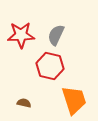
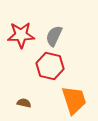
gray semicircle: moved 2 px left, 1 px down
